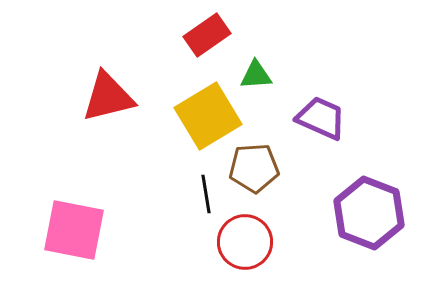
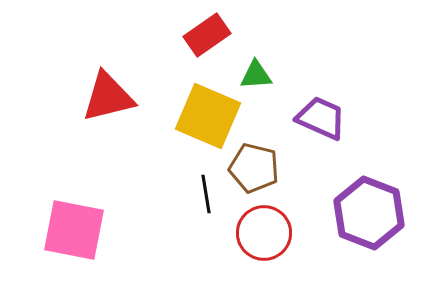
yellow square: rotated 36 degrees counterclockwise
brown pentagon: rotated 18 degrees clockwise
red circle: moved 19 px right, 9 px up
